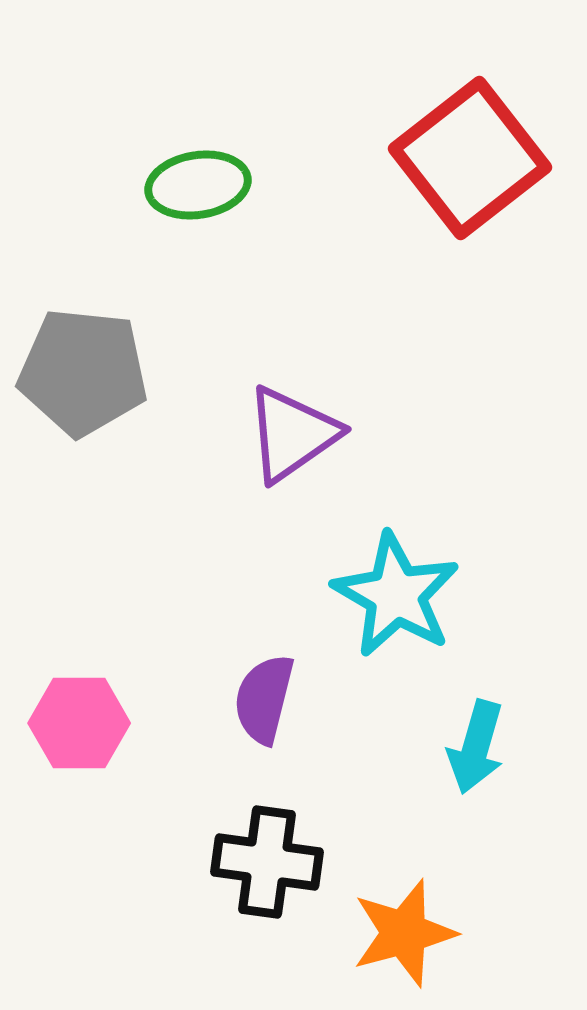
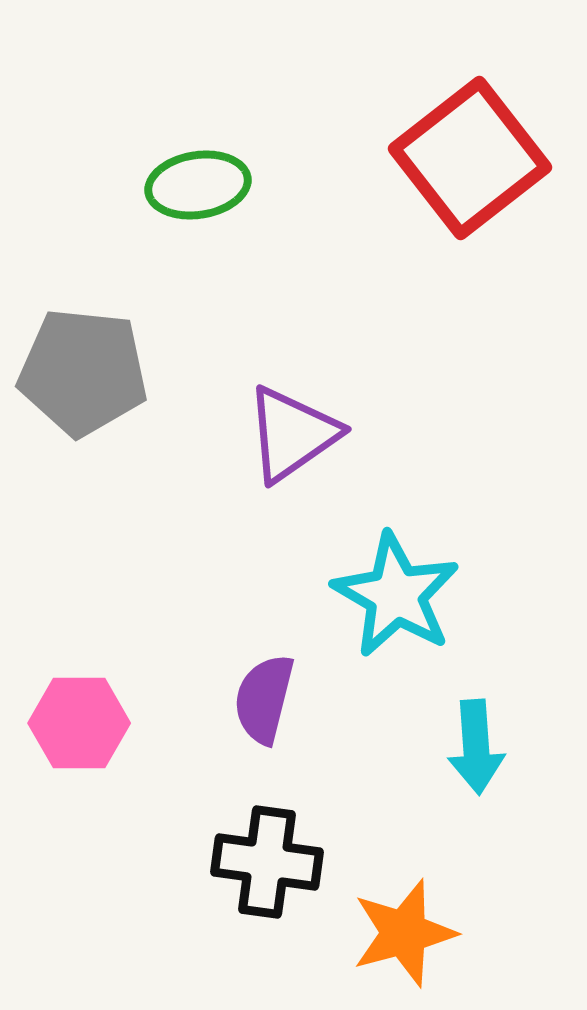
cyan arrow: rotated 20 degrees counterclockwise
